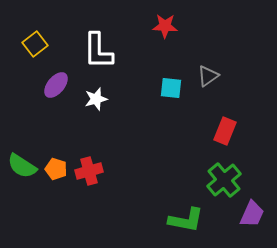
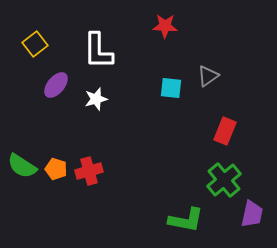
purple trapezoid: rotated 12 degrees counterclockwise
